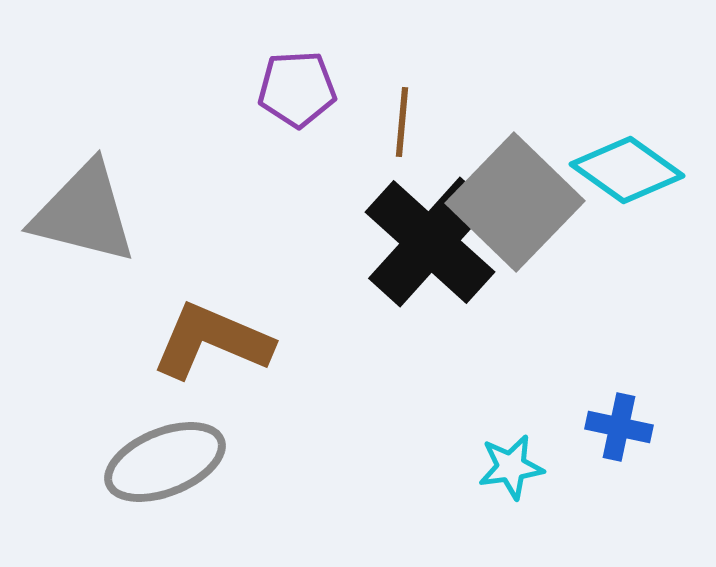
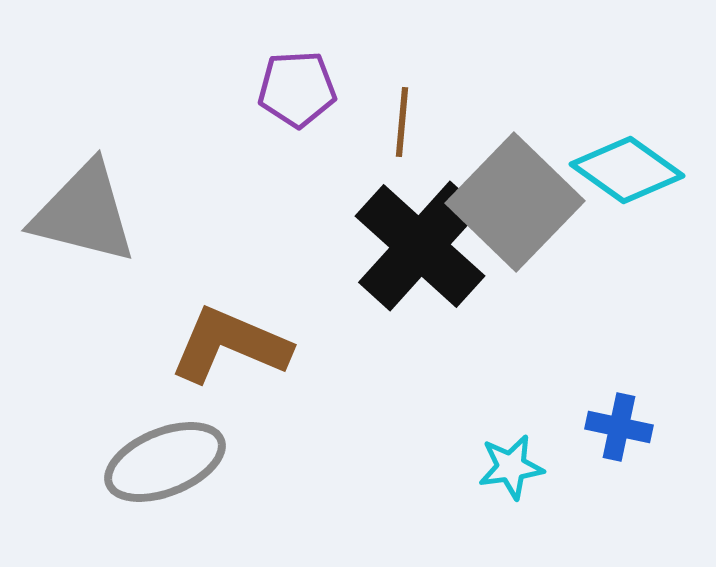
black cross: moved 10 px left, 4 px down
brown L-shape: moved 18 px right, 4 px down
